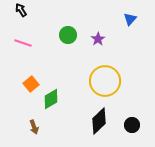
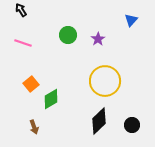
blue triangle: moved 1 px right, 1 px down
